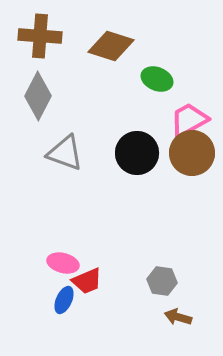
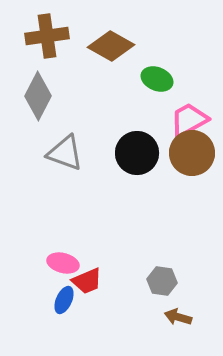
brown cross: moved 7 px right; rotated 12 degrees counterclockwise
brown diamond: rotated 12 degrees clockwise
